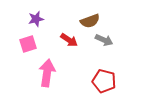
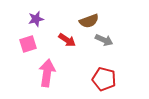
brown semicircle: moved 1 px left
red arrow: moved 2 px left
red pentagon: moved 2 px up
